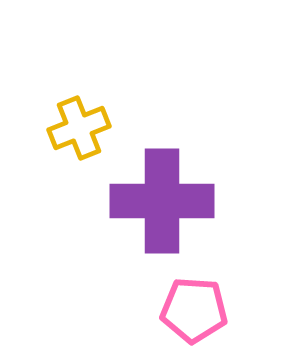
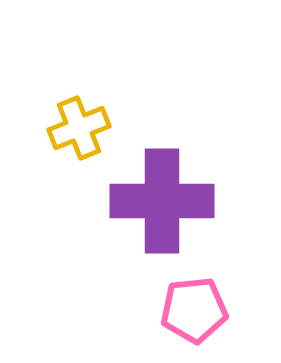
pink pentagon: rotated 10 degrees counterclockwise
